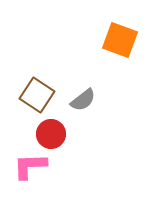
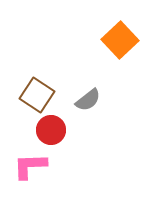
orange square: rotated 27 degrees clockwise
gray semicircle: moved 5 px right
red circle: moved 4 px up
